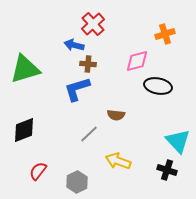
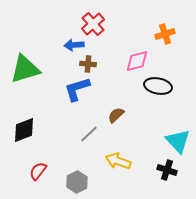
blue arrow: rotated 18 degrees counterclockwise
brown semicircle: rotated 132 degrees clockwise
